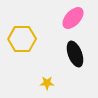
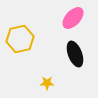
yellow hexagon: moved 2 px left; rotated 12 degrees counterclockwise
